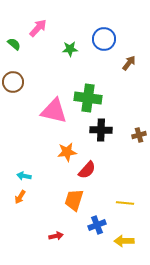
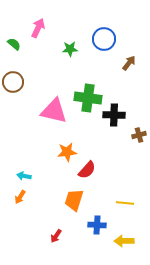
pink arrow: rotated 18 degrees counterclockwise
black cross: moved 13 px right, 15 px up
blue cross: rotated 24 degrees clockwise
red arrow: rotated 136 degrees clockwise
